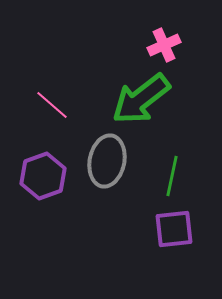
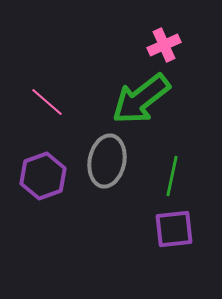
pink line: moved 5 px left, 3 px up
